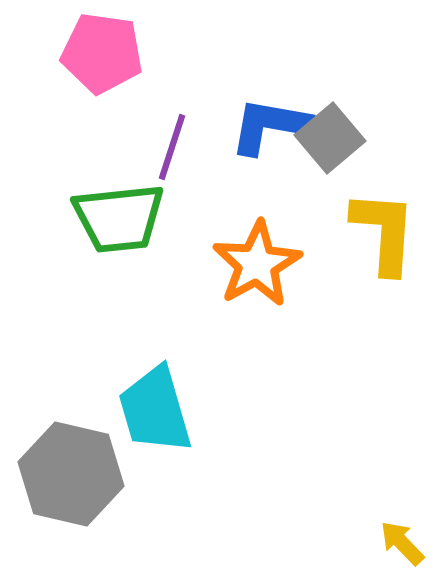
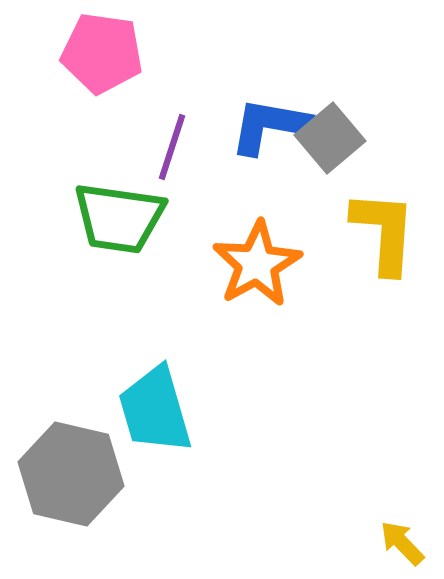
green trapezoid: rotated 14 degrees clockwise
